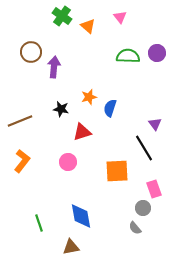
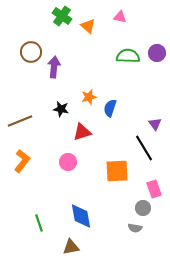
pink triangle: rotated 40 degrees counterclockwise
gray semicircle: rotated 40 degrees counterclockwise
